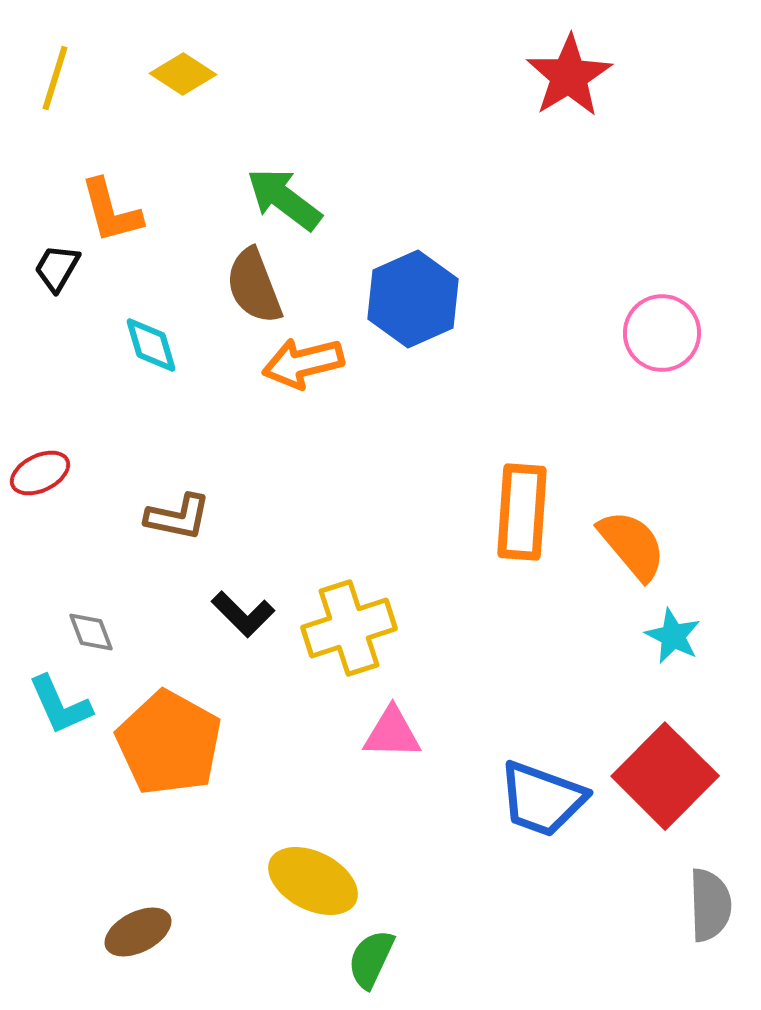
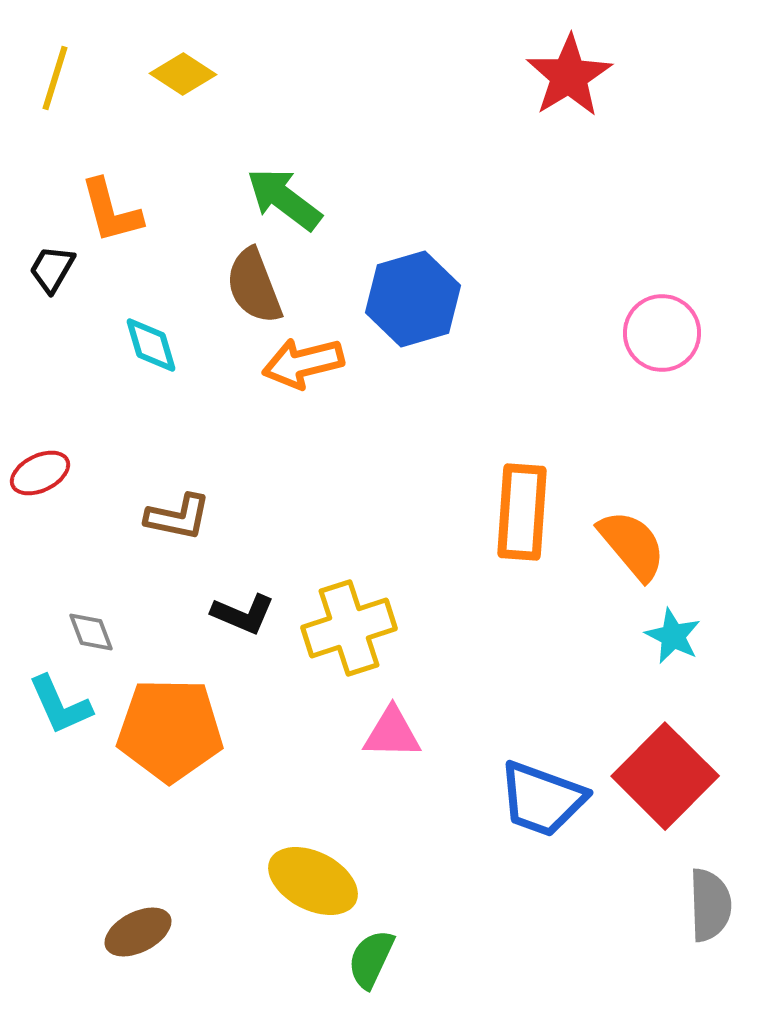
black trapezoid: moved 5 px left, 1 px down
blue hexagon: rotated 8 degrees clockwise
black L-shape: rotated 22 degrees counterclockwise
orange pentagon: moved 1 px right, 13 px up; rotated 28 degrees counterclockwise
